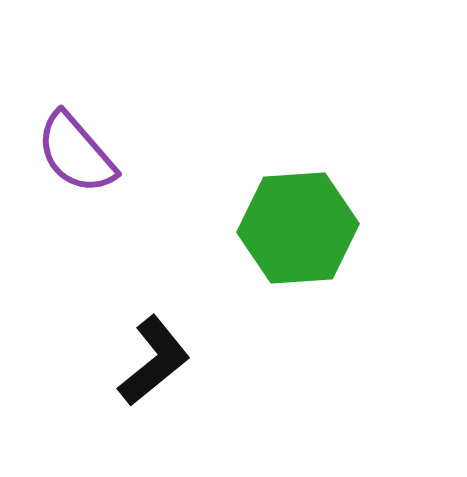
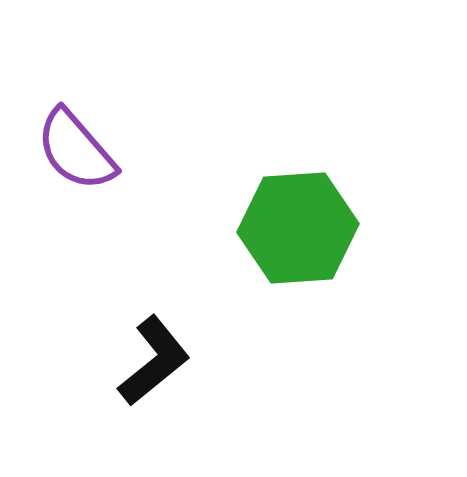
purple semicircle: moved 3 px up
